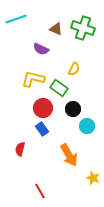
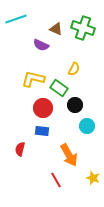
purple semicircle: moved 4 px up
black circle: moved 2 px right, 4 px up
blue rectangle: moved 2 px down; rotated 48 degrees counterclockwise
red line: moved 16 px right, 11 px up
